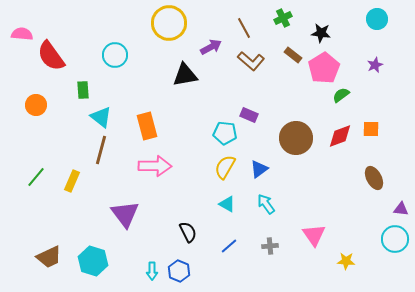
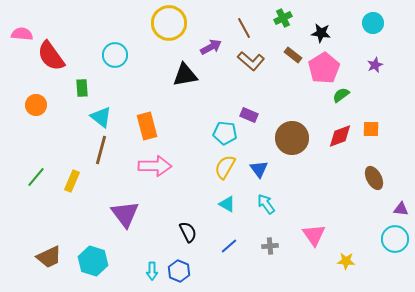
cyan circle at (377, 19): moved 4 px left, 4 px down
green rectangle at (83, 90): moved 1 px left, 2 px up
brown circle at (296, 138): moved 4 px left
blue triangle at (259, 169): rotated 30 degrees counterclockwise
